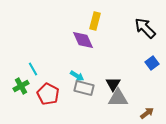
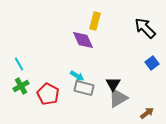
cyan line: moved 14 px left, 5 px up
gray triangle: rotated 30 degrees counterclockwise
